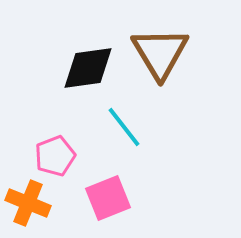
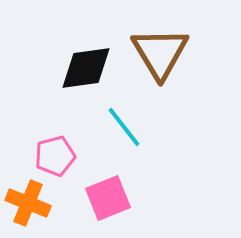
black diamond: moved 2 px left
pink pentagon: rotated 6 degrees clockwise
